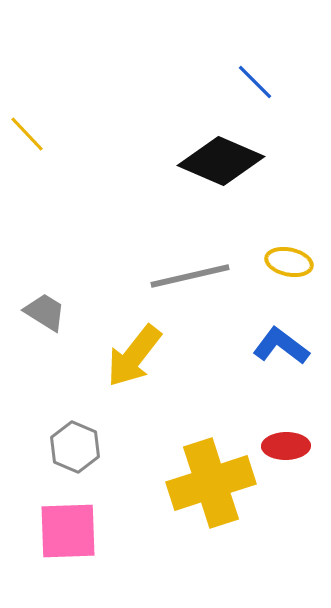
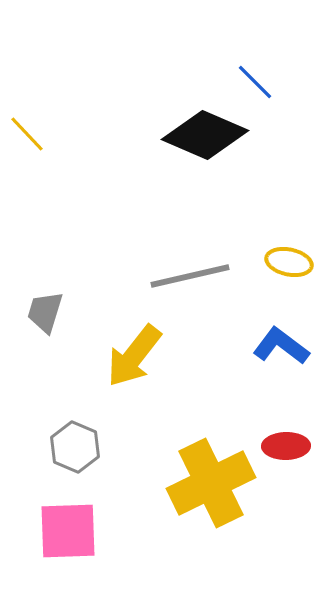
black diamond: moved 16 px left, 26 px up
gray trapezoid: rotated 105 degrees counterclockwise
yellow cross: rotated 8 degrees counterclockwise
